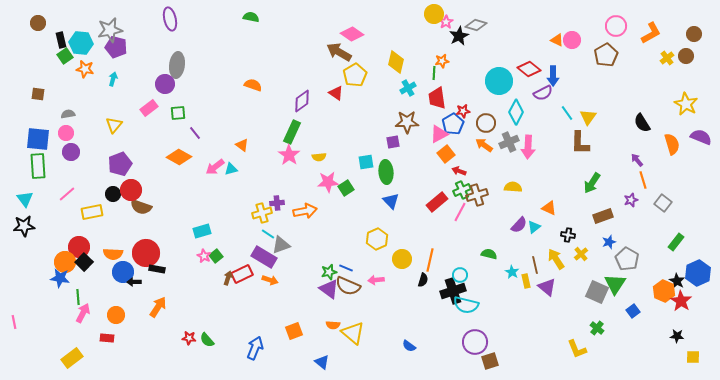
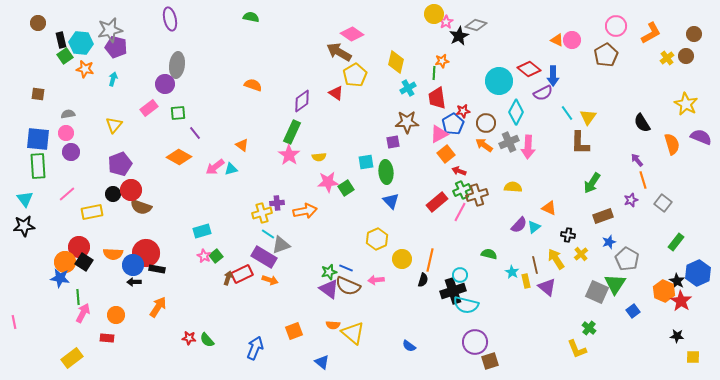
black square at (84, 262): rotated 12 degrees counterclockwise
blue circle at (123, 272): moved 10 px right, 7 px up
green cross at (597, 328): moved 8 px left
